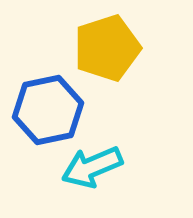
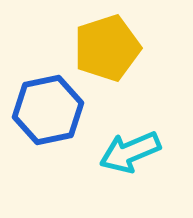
cyan arrow: moved 38 px right, 15 px up
